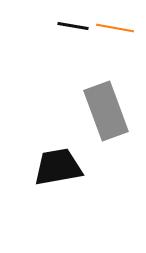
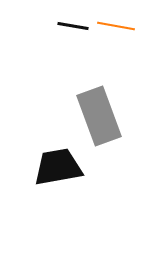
orange line: moved 1 px right, 2 px up
gray rectangle: moved 7 px left, 5 px down
